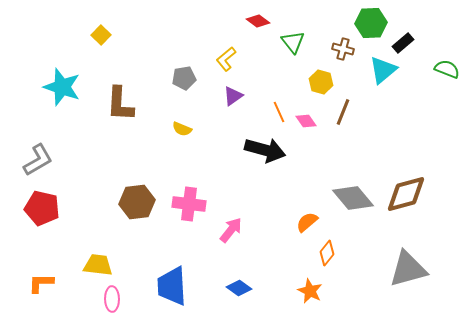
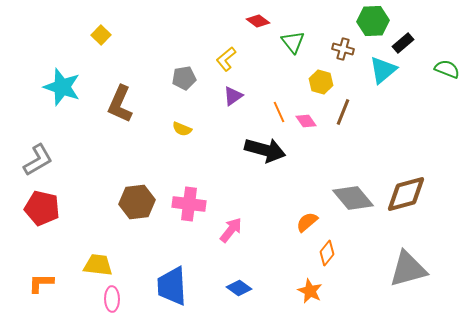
green hexagon: moved 2 px right, 2 px up
brown L-shape: rotated 21 degrees clockwise
